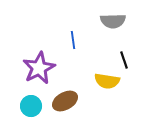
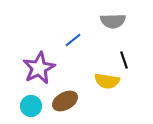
blue line: rotated 60 degrees clockwise
